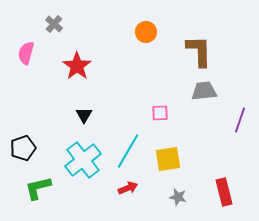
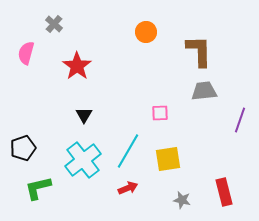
gray star: moved 4 px right, 3 px down
